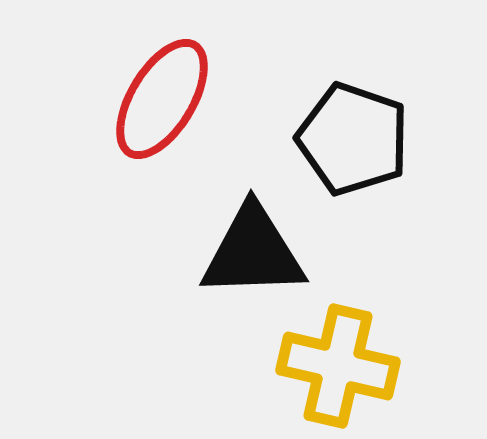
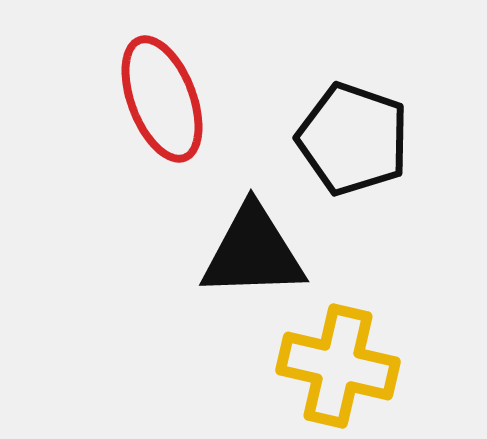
red ellipse: rotated 52 degrees counterclockwise
